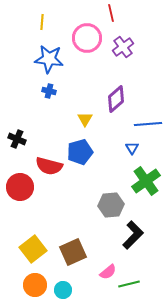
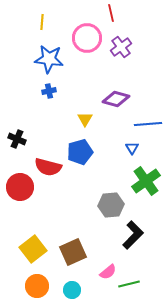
purple cross: moved 2 px left
blue cross: rotated 24 degrees counterclockwise
purple diamond: rotated 56 degrees clockwise
red semicircle: moved 1 px left, 1 px down
orange circle: moved 2 px right, 1 px down
cyan circle: moved 9 px right
